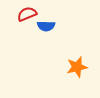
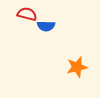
red semicircle: rotated 36 degrees clockwise
